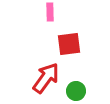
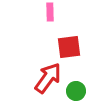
red square: moved 3 px down
red arrow: moved 2 px right
